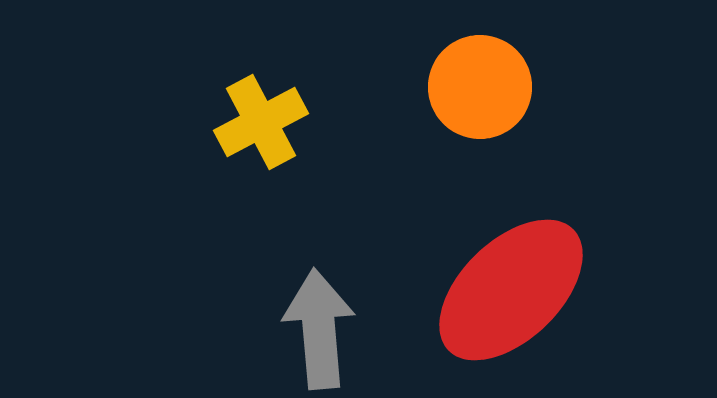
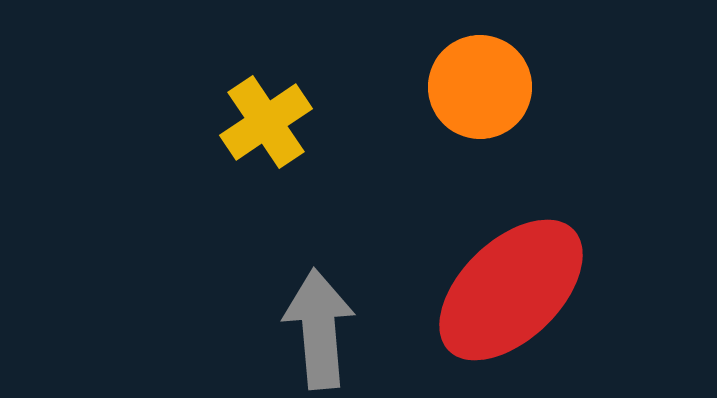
yellow cross: moved 5 px right; rotated 6 degrees counterclockwise
